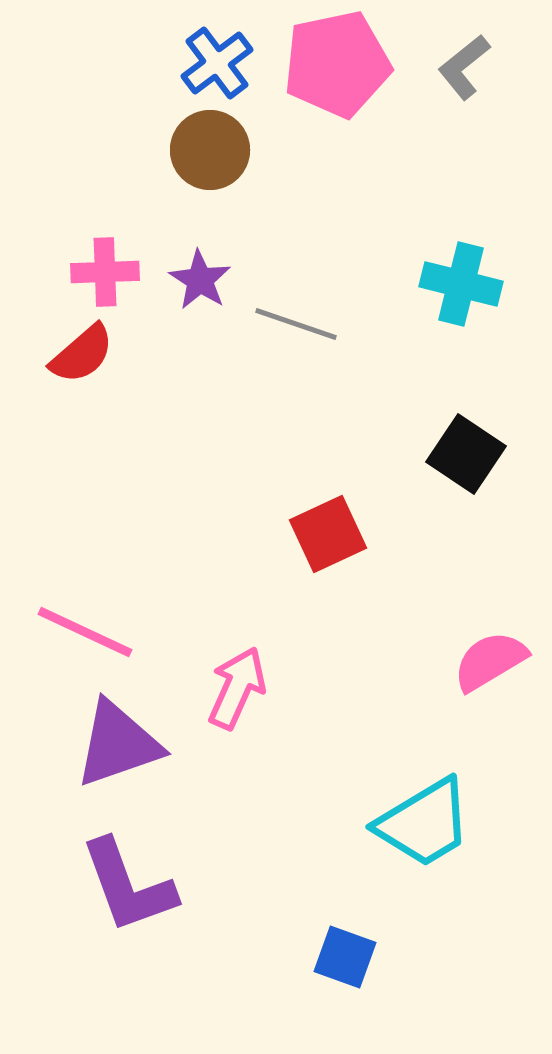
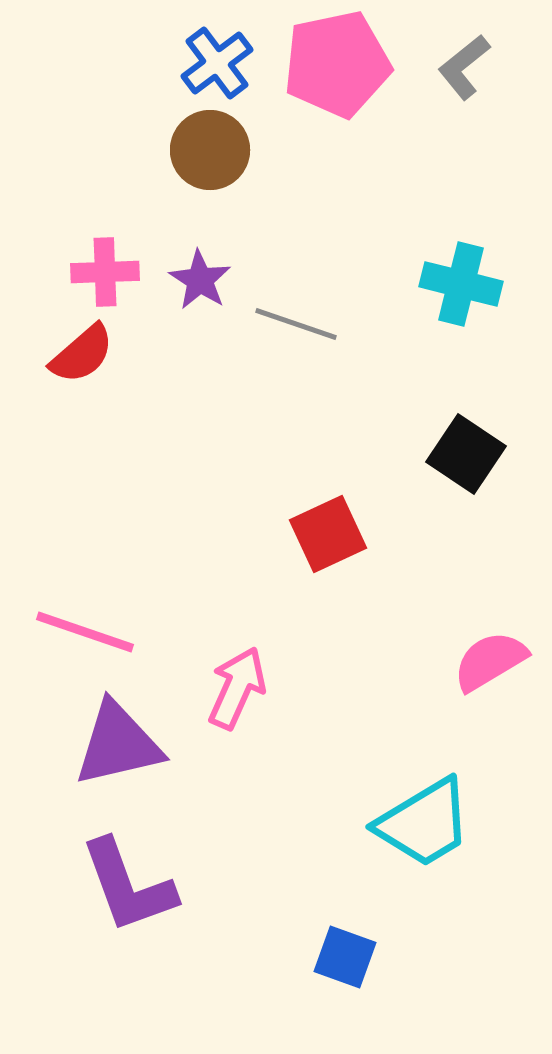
pink line: rotated 6 degrees counterclockwise
purple triangle: rotated 6 degrees clockwise
